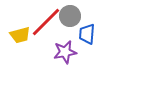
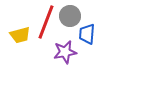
red line: rotated 24 degrees counterclockwise
